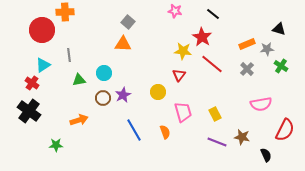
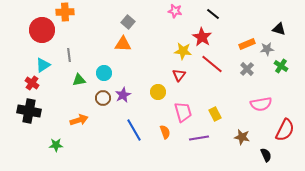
black cross: rotated 25 degrees counterclockwise
purple line: moved 18 px left, 4 px up; rotated 30 degrees counterclockwise
